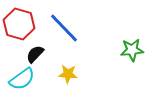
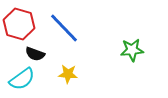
black semicircle: rotated 114 degrees counterclockwise
